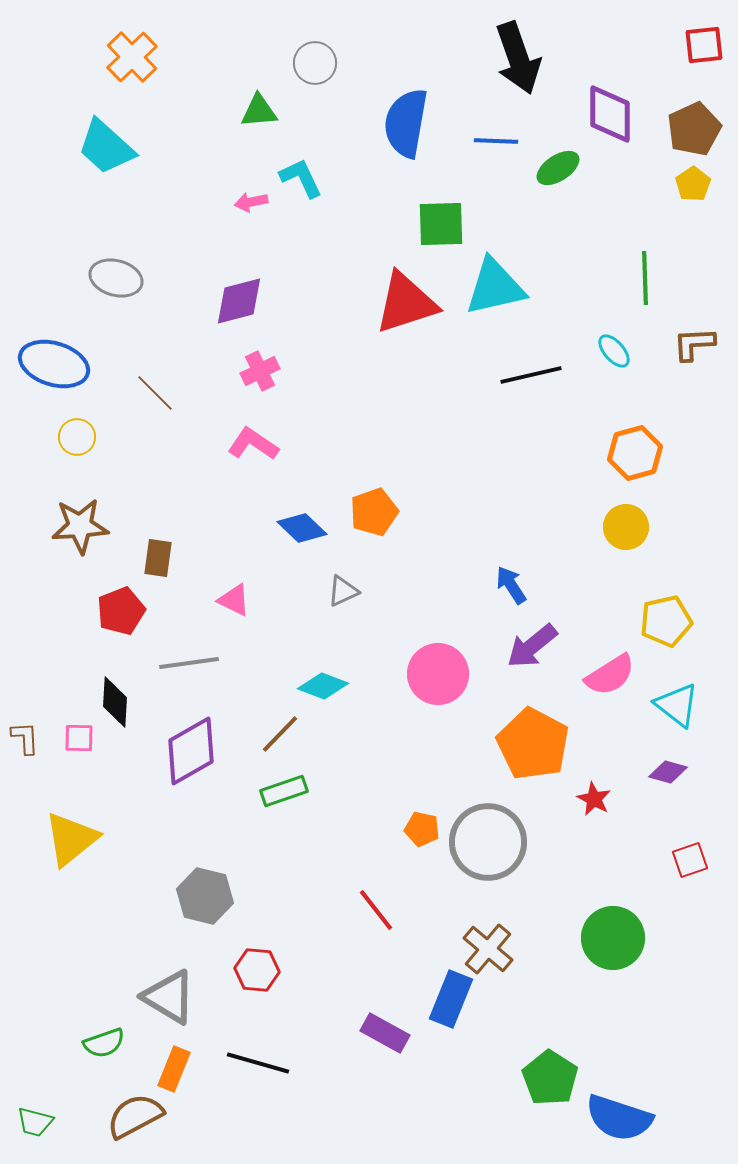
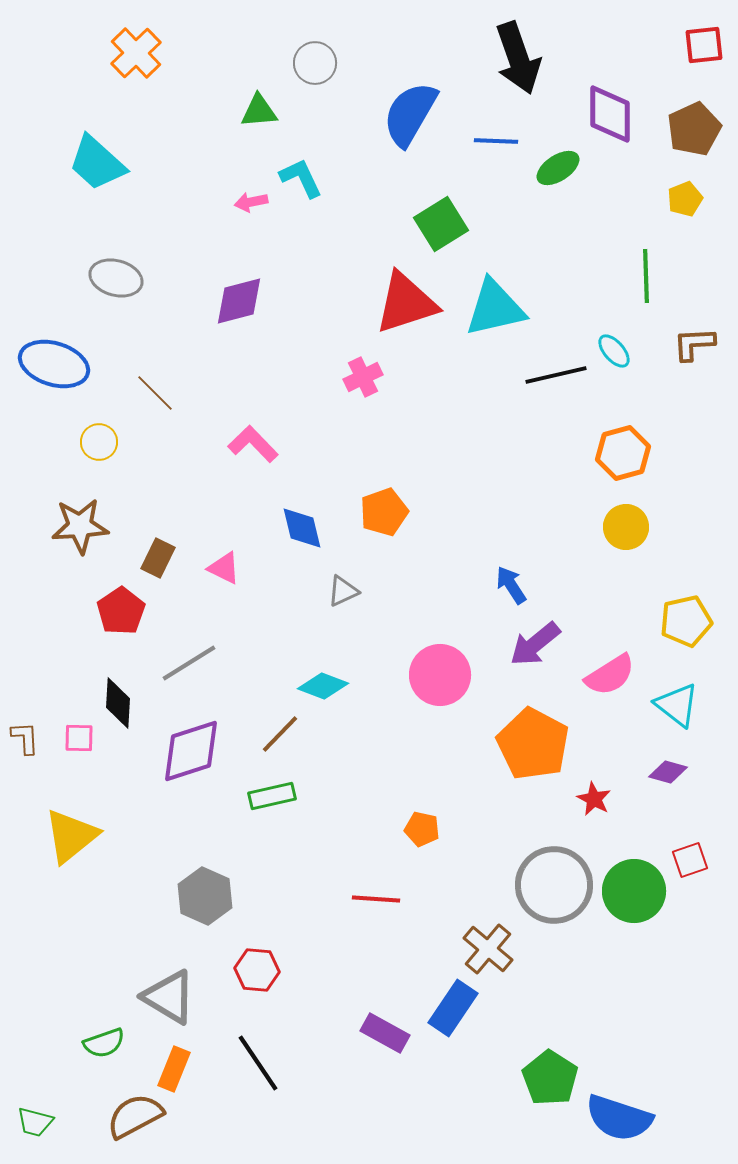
orange cross at (132, 57): moved 4 px right, 4 px up
blue semicircle at (406, 123): moved 4 px right, 9 px up; rotated 20 degrees clockwise
cyan trapezoid at (106, 147): moved 9 px left, 16 px down
yellow pentagon at (693, 184): moved 8 px left, 15 px down; rotated 12 degrees clockwise
green square at (441, 224): rotated 30 degrees counterclockwise
green line at (645, 278): moved 1 px right, 2 px up
cyan triangle at (495, 287): moved 21 px down
pink cross at (260, 371): moved 103 px right, 6 px down
black line at (531, 375): moved 25 px right
yellow circle at (77, 437): moved 22 px right, 5 px down
pink L-shape at (253, 444): rotated 12 degrees clockwise
orange hexagon at (635, 453): moved 12 px left
orange pentagon at (374, 512): moved 10 px right
blue diamond at (302, 528): rotated 33 degrees clockwise
brown rectangle at (158, 558): rotated 18 degrees clockwise
pink triangle at (234, 600): moved 10 px left, 32 px up
red pentagon at (121, 611): rotated 12 degrees counterclockwise
yellow pentagon at (666, 621): moved 20 px right
purple arrow at (532, 646): moved 3 px right, 2 px up
gray line at (189, 663): rotated 24 degrees counterclockwise
pink circle at (438, 674): moved 2 px right, 1 px down
black diamond at (115, 702): moved 3 px right, 1 px down
purple diamond at (191, 751): rotated 12 degrees clockwise
green rectangle at (284, 791): moved 12 px left, 5 px down; rotated 6 degrees clockwise
yellow triangle at (71, 839): moved 3 px up
gray circle at (488, 842): moved 66 px right, 43 px down
gray hexagon at (205, 896): rotated 10 degrees clockwise
red line at (376, 910): moved 11 px up; rotated 48 degrees counterclockwise
green circle at (613, 938): moved 21 px right, 47 px up
blue rectangle at (451, 999): moved 2 px right, 9 px down; rotated 12 degrees clockwise
black line at (258, 1063): rotated 40 degrees clockwise
